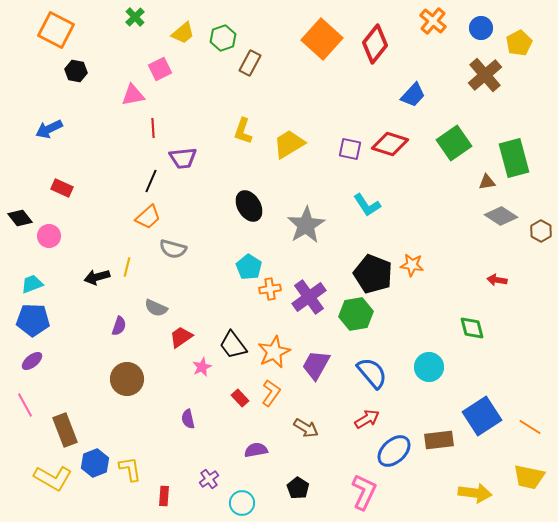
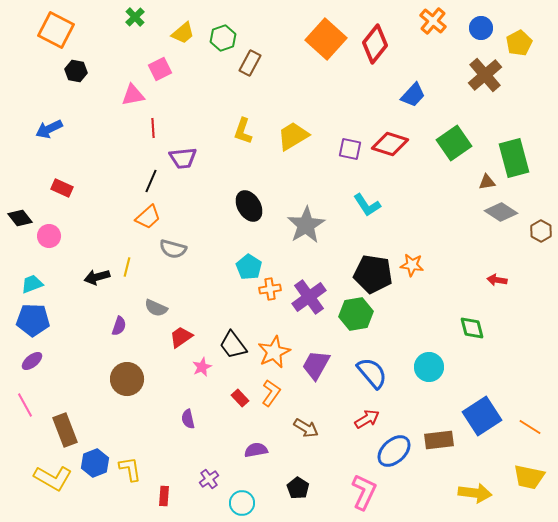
orange square at (322, 39): moved 4 px right
yellow trapezoid at (289, 144): moved 4 px right, 8 px up
gray diamond at (501, 216): moved 4 px up
black pentagon at (373, 274): rotated 12 degrees counterclockwise
